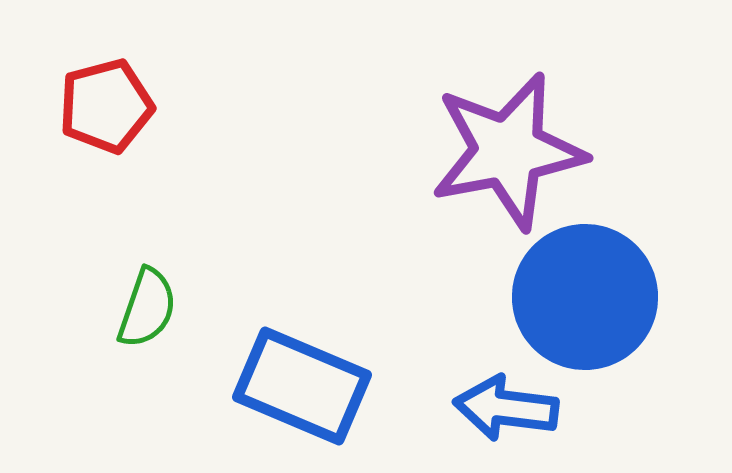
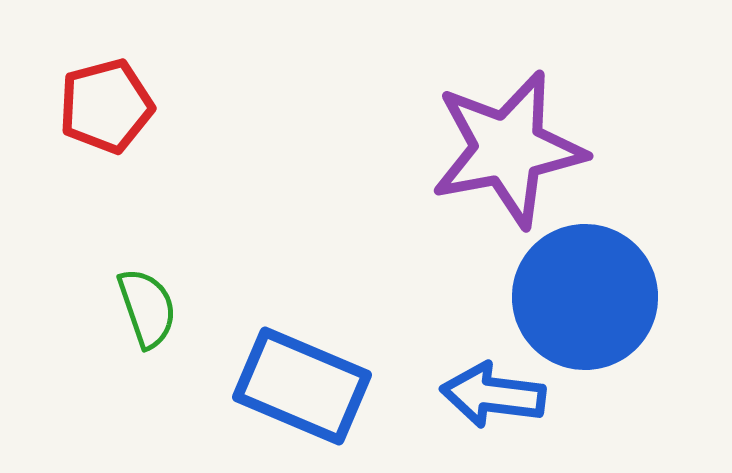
purple star: moved 2 px up
green semicircle: rotated 38 degrees counterclockwise
blue arrow: moved 13 px left, 13 px up
